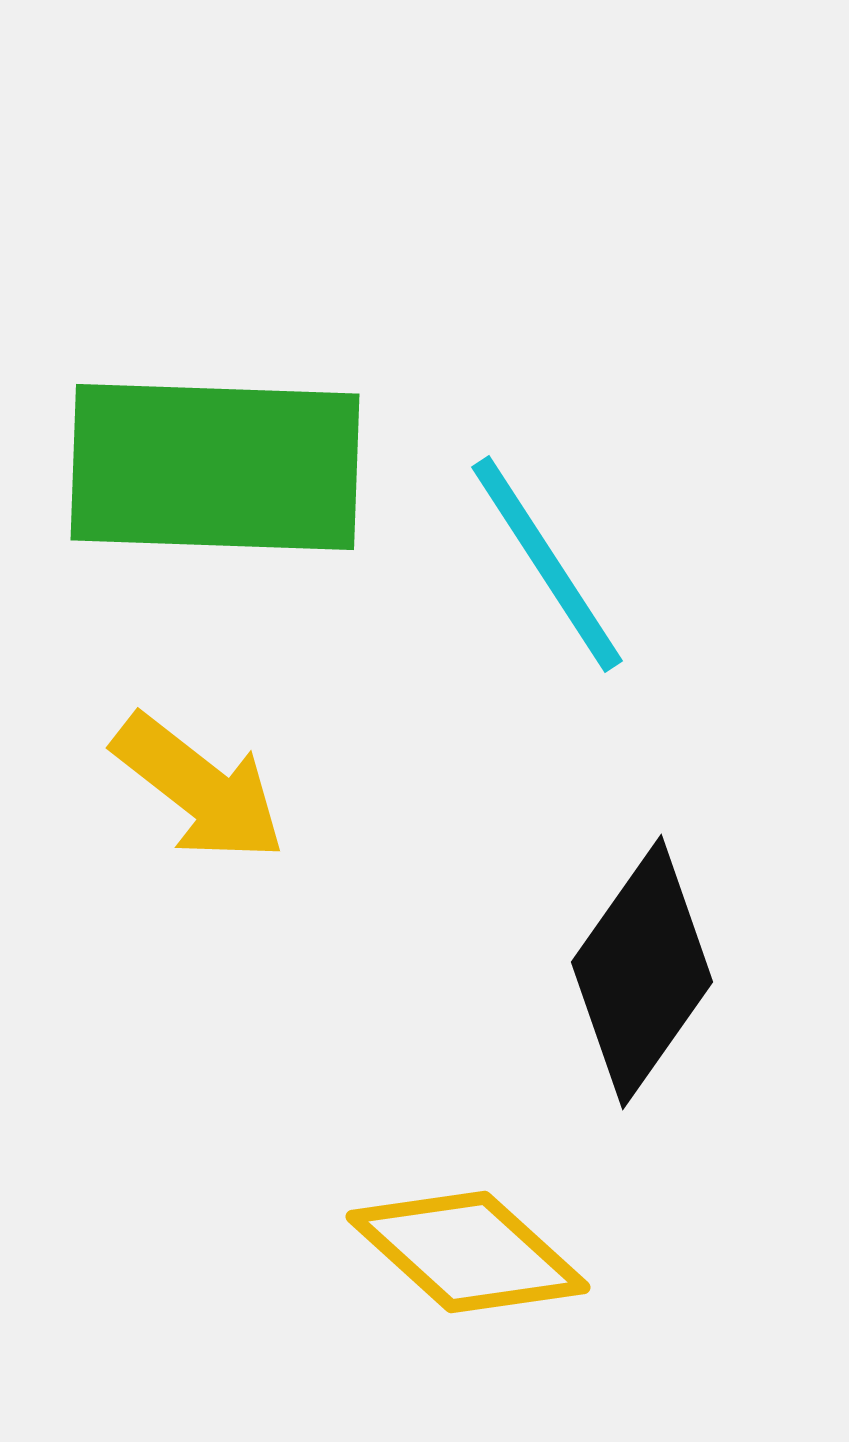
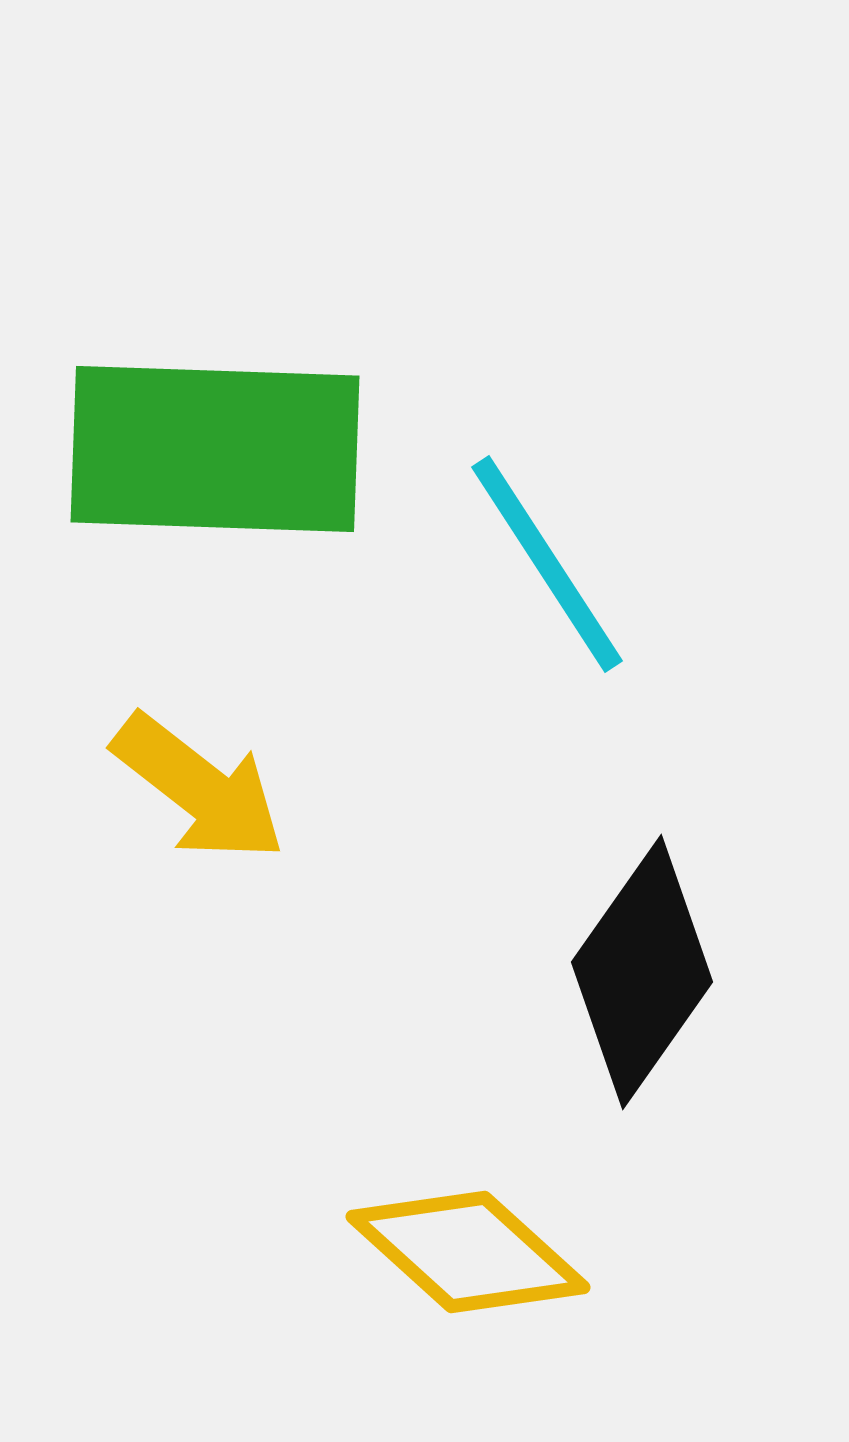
green rectangle: moved 18 px up
